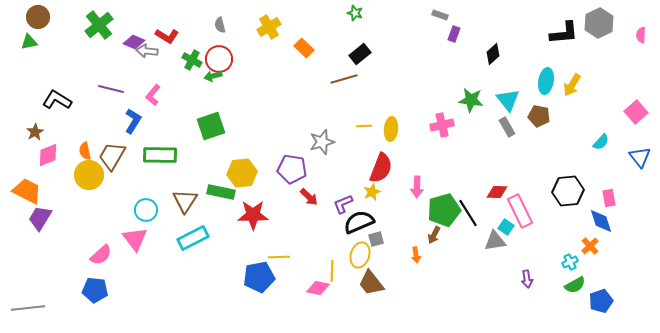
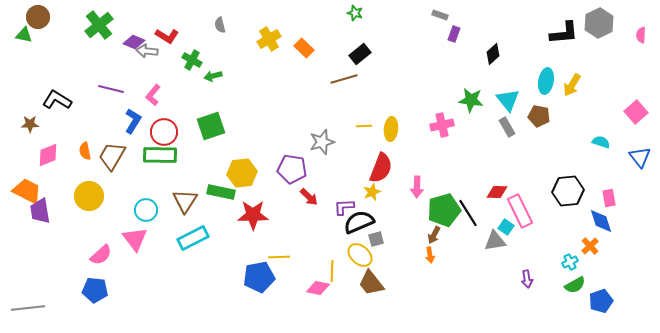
yellow cross at (269, 27): moved 12 px down
green triangle at (29, 42): moved 5 px left, 7 px up; rotated 24 degrees clockwise
red circle at (219, 59): moved 55 px left, 73 px down
brown star at (35, 132): moved 5 px left, 8 px up; rotated 30 degrees clockwise
cyan semicircle at (601, 142): rotated 114 degrees counterclockwise
yellow circle at (89, 175): moved 21 px down
purple L-shape at (343, 204): moved 1 px right, 3 px down; rotated 20 degrees clockwise
purple trapezoid at (40, 218): moved 7 px up; rotated 40 degrees counterclockwise
yellow ellipse at (360, 255): rotated 65 degrees counterclockwise
orange arrow at (416, 255): moved 14 px right
